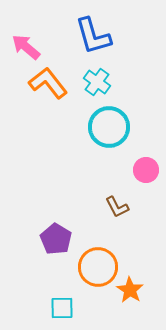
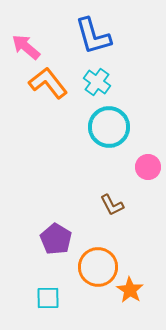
pink circle: moved 2 px right, 3 px up
brown L-shape: moved 5 px left, 2 px up
cyan square: moved 14 px left, 10 px up
